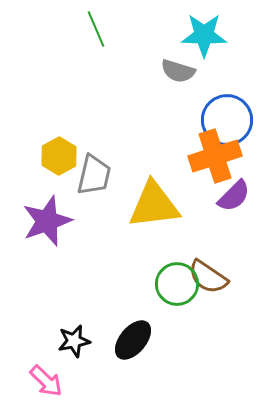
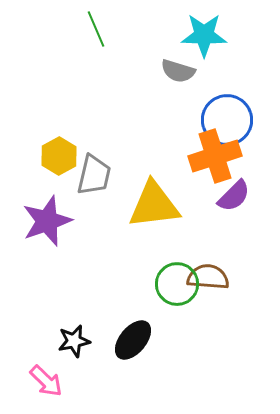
brown semicircle: rotated 150 degrees clockwise
